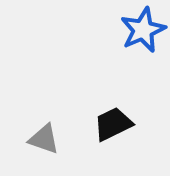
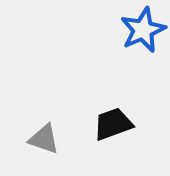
black trapezoid: rotated 6 degrees clockwise
